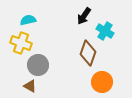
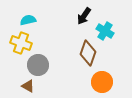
brown triangle: moved 2 px left
